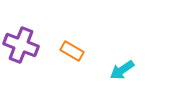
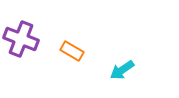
purple cross: moved 6 px up
